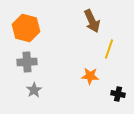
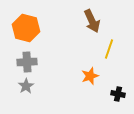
orange star: rotated 24 degrees counterclockwise
gray star: moved 8 px left, 4 px up
